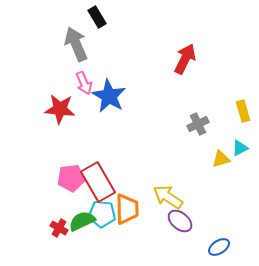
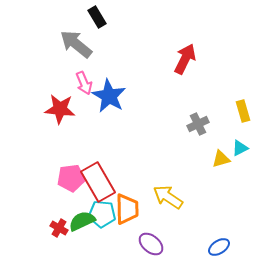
gray arrow: rotated 28 degrees counterclockwise
purple ellipse: moved 29 px left, 23 px down
